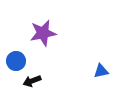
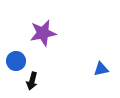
blue triangle: moved 2 px up
black arrow: rotated 54 degrees counterclockwise
